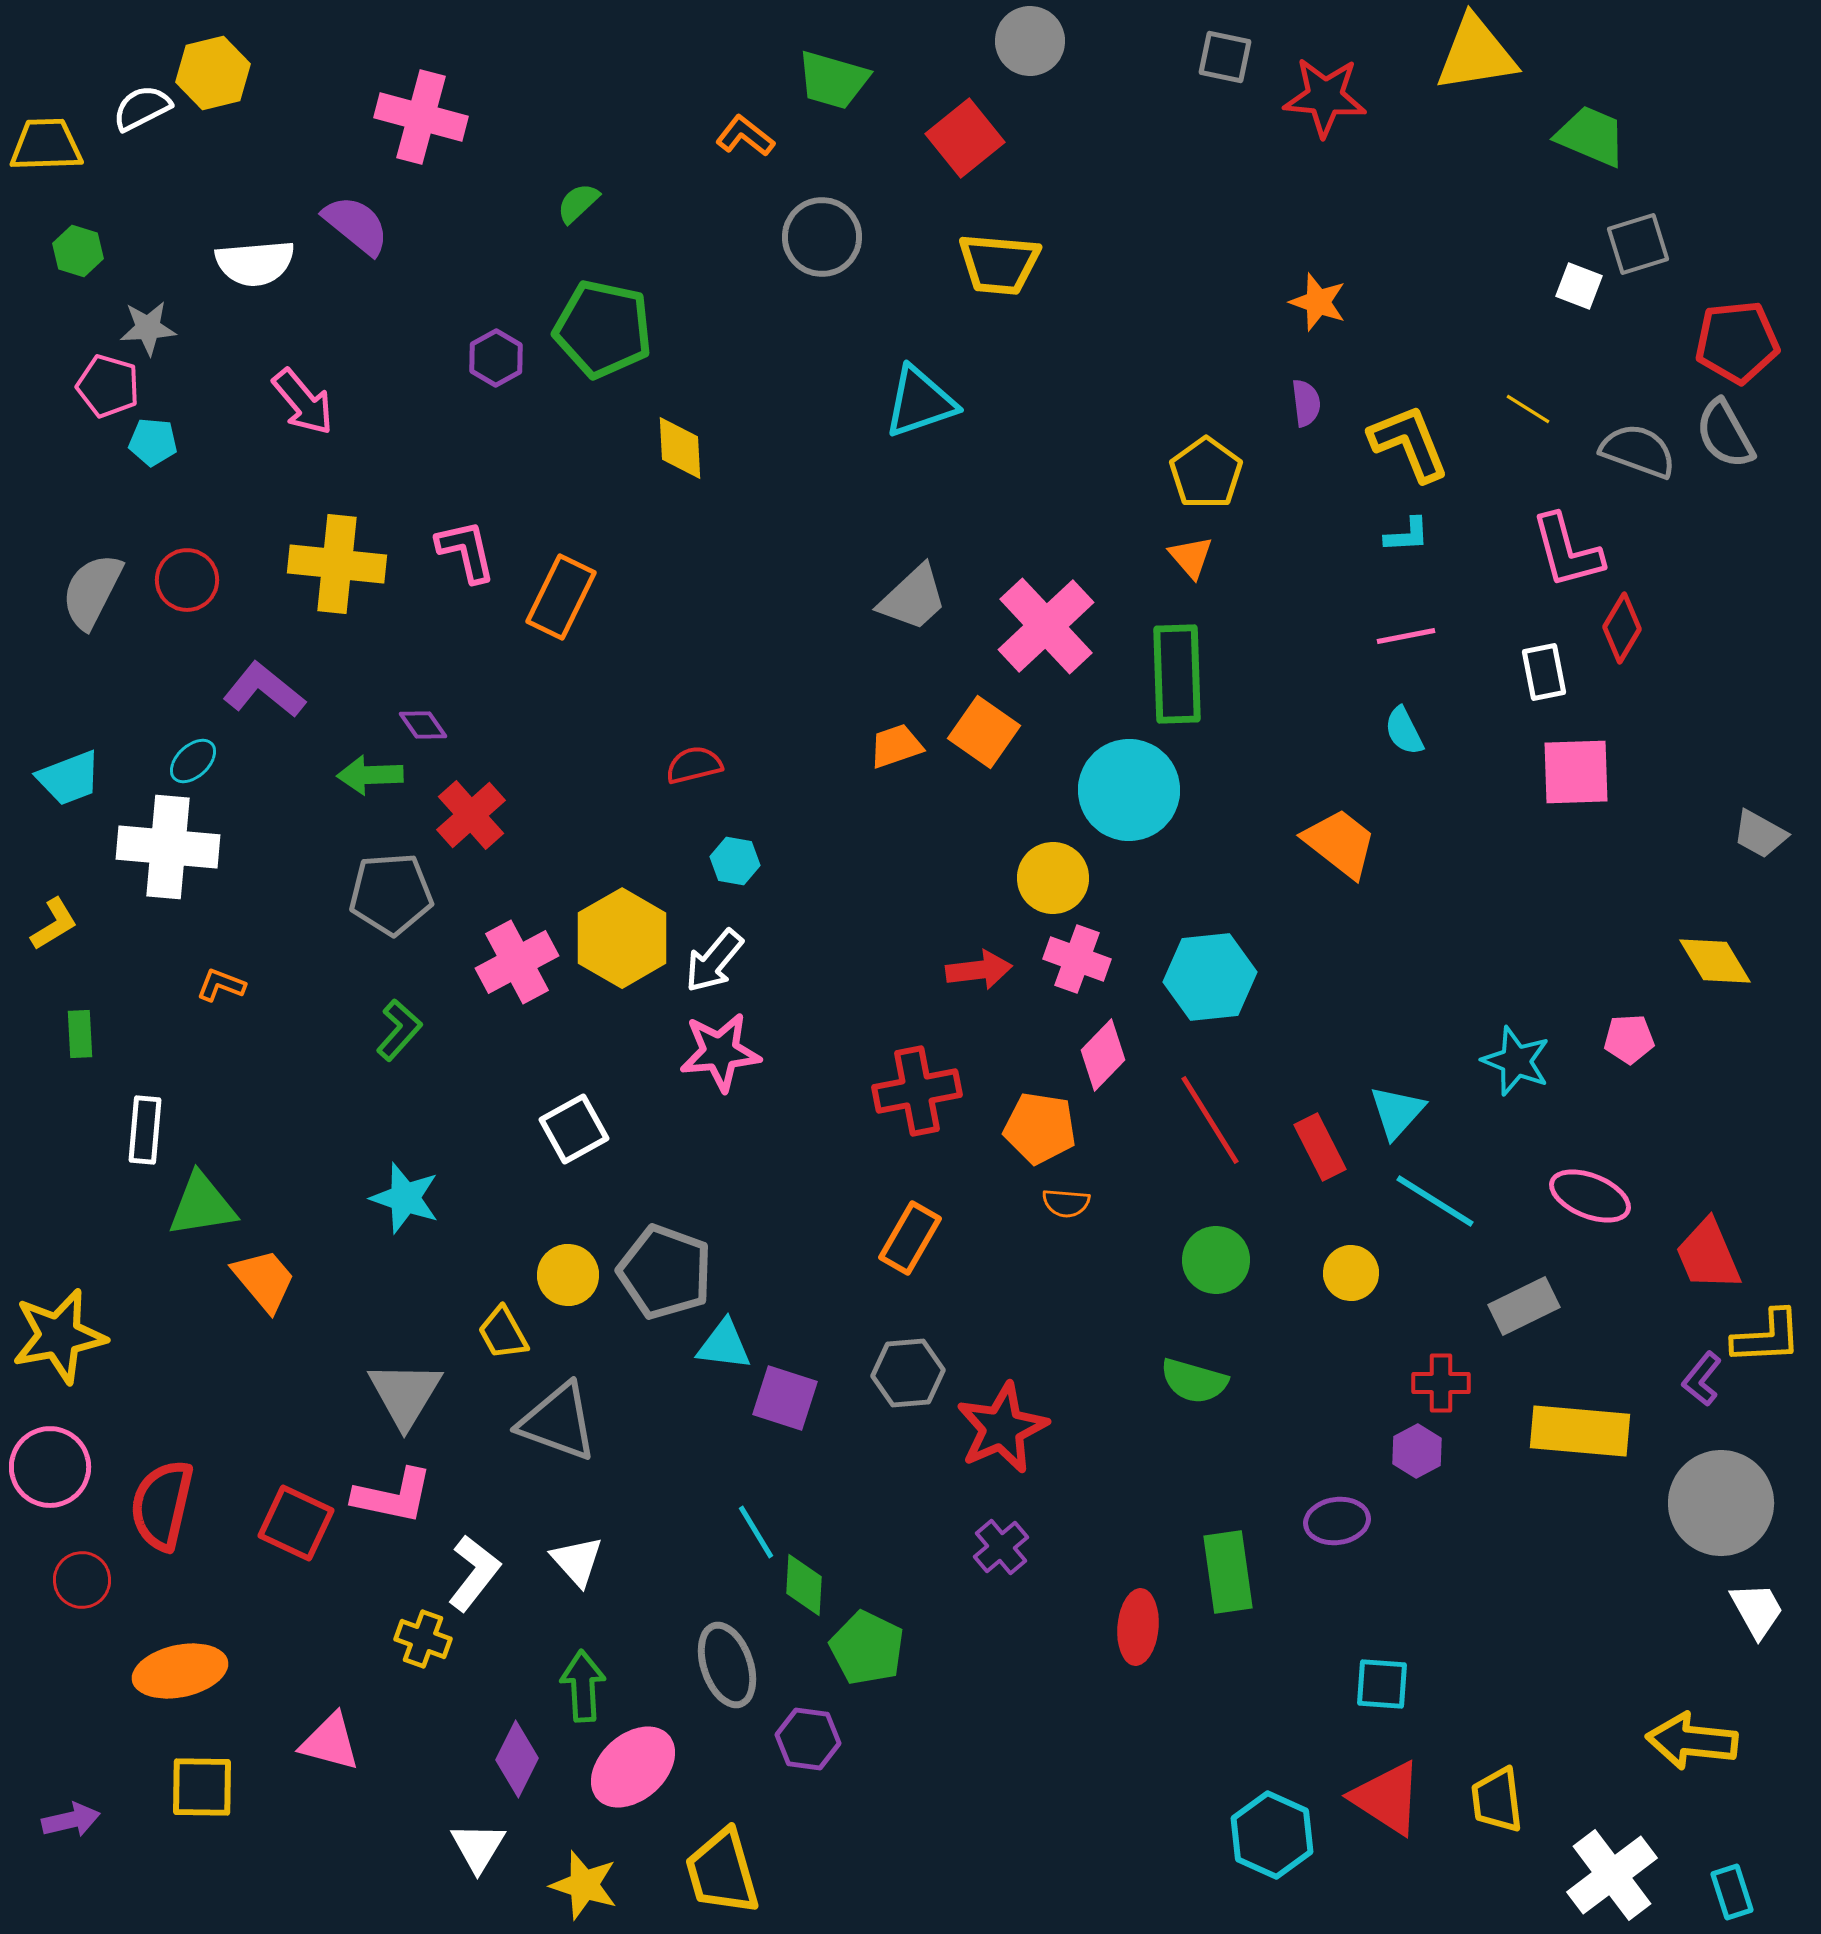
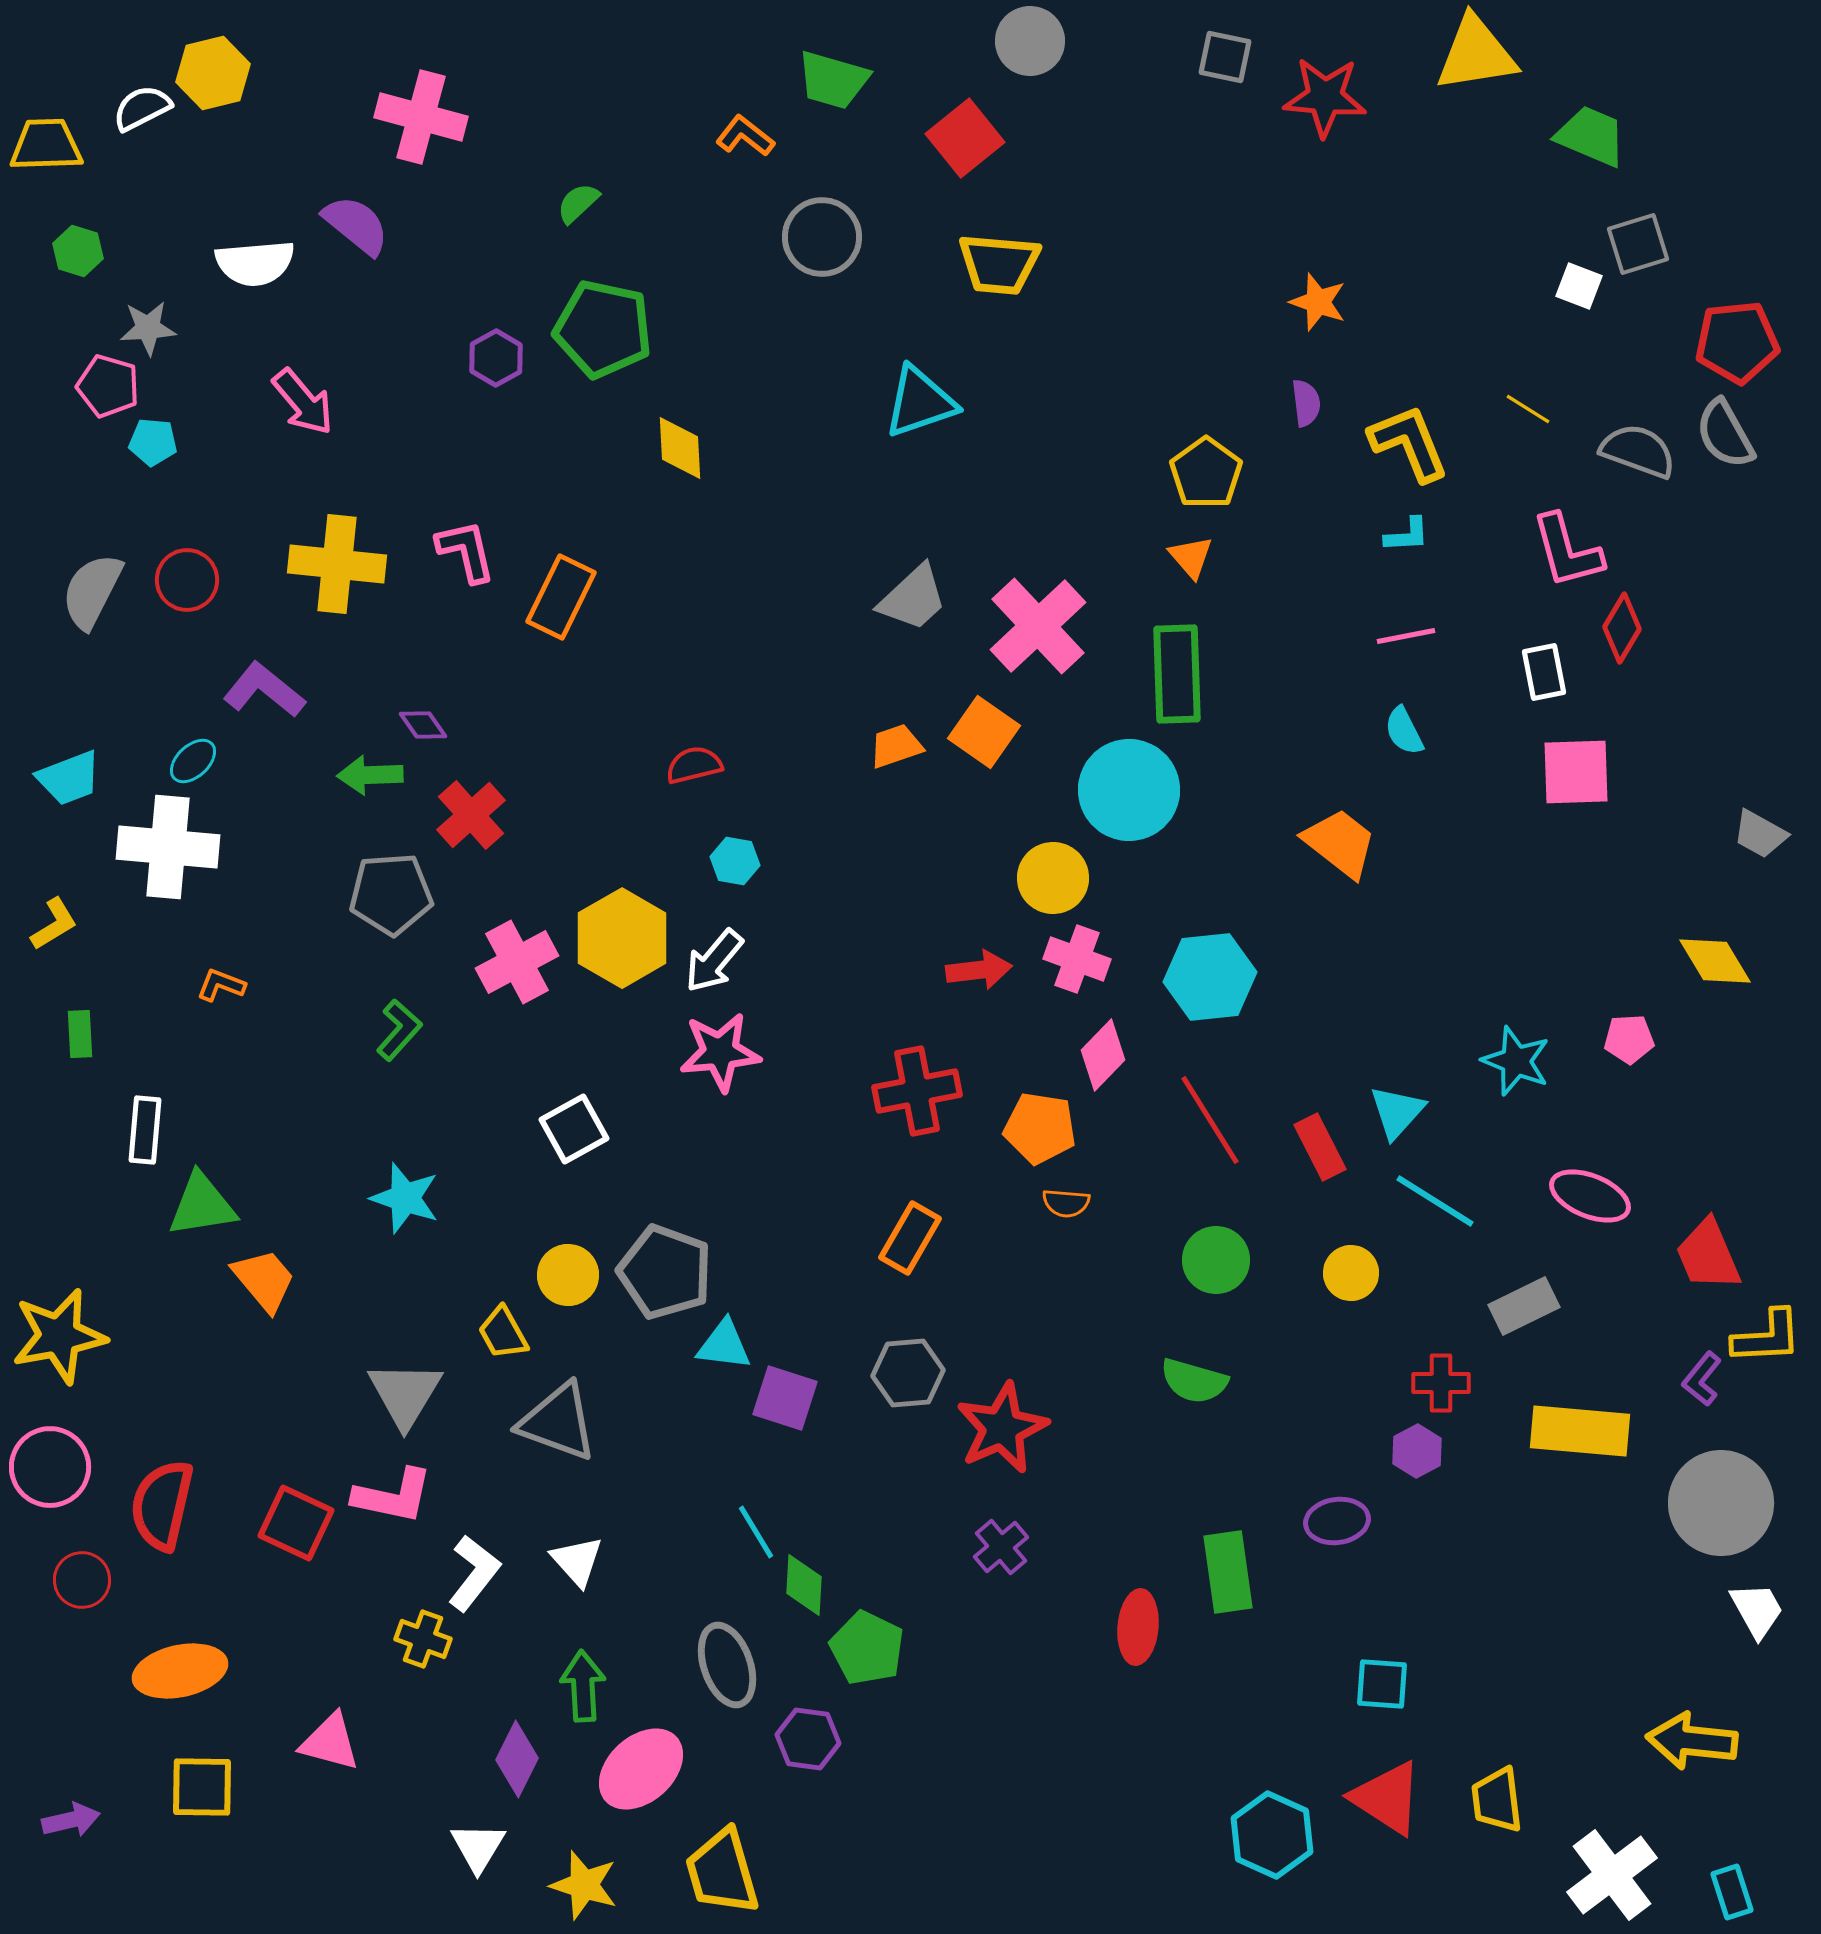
pink cross at (1046, 626): moved 8 px left
pink ellipse at (633, 1767): moved 8 px right, 2 px down
